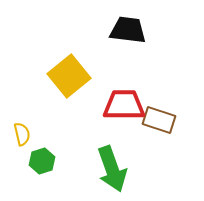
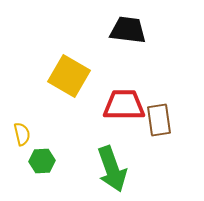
yellow square: rotated 21 degrees counterclockwise
brown rectangle: rotated 64 degrees clockwise
green hexagon: rotated 15 degrees clockwise
